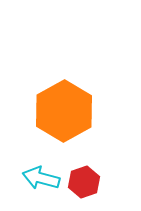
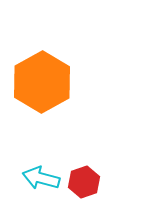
orange hexagon: moved 22 px left, 29 px up
